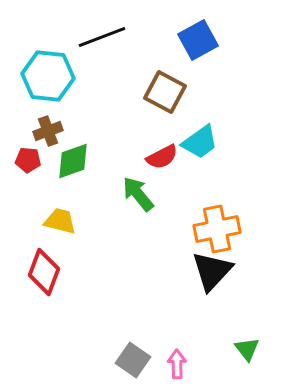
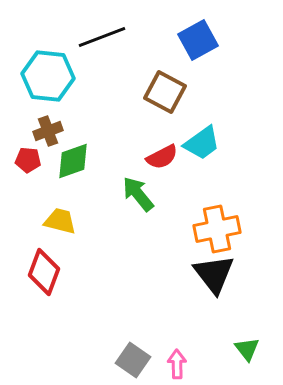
cyan trapezoid: moved 2 px right, 1 px down
black triangle: moved 2 px right, 3 px down; rotated 21 degrees counterclockwise
